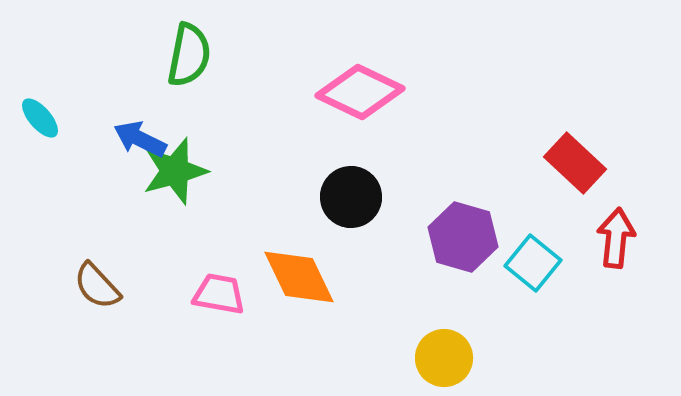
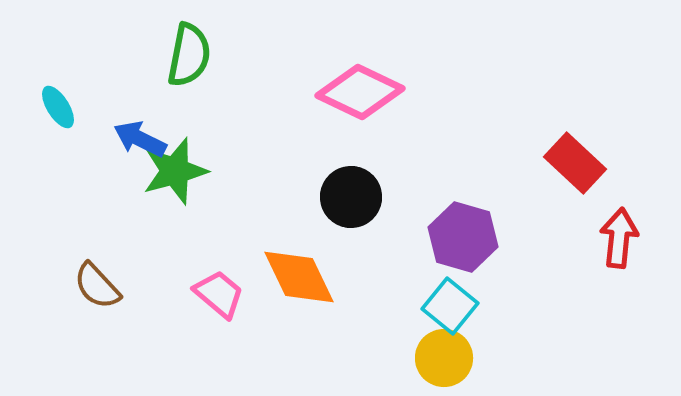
cyan ellipse: moved 18 px right, 11 px up; rotated 9 degrees clockwise
red arrow: moved 3 px right
cyan square: moved 83 px left, 43 px down
pink trapezoid: rotated 30 degrees clockwise
